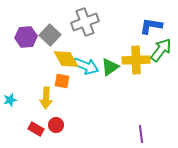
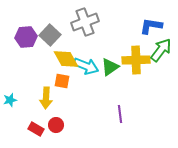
purple line: moved 21 px left, 20 px up
